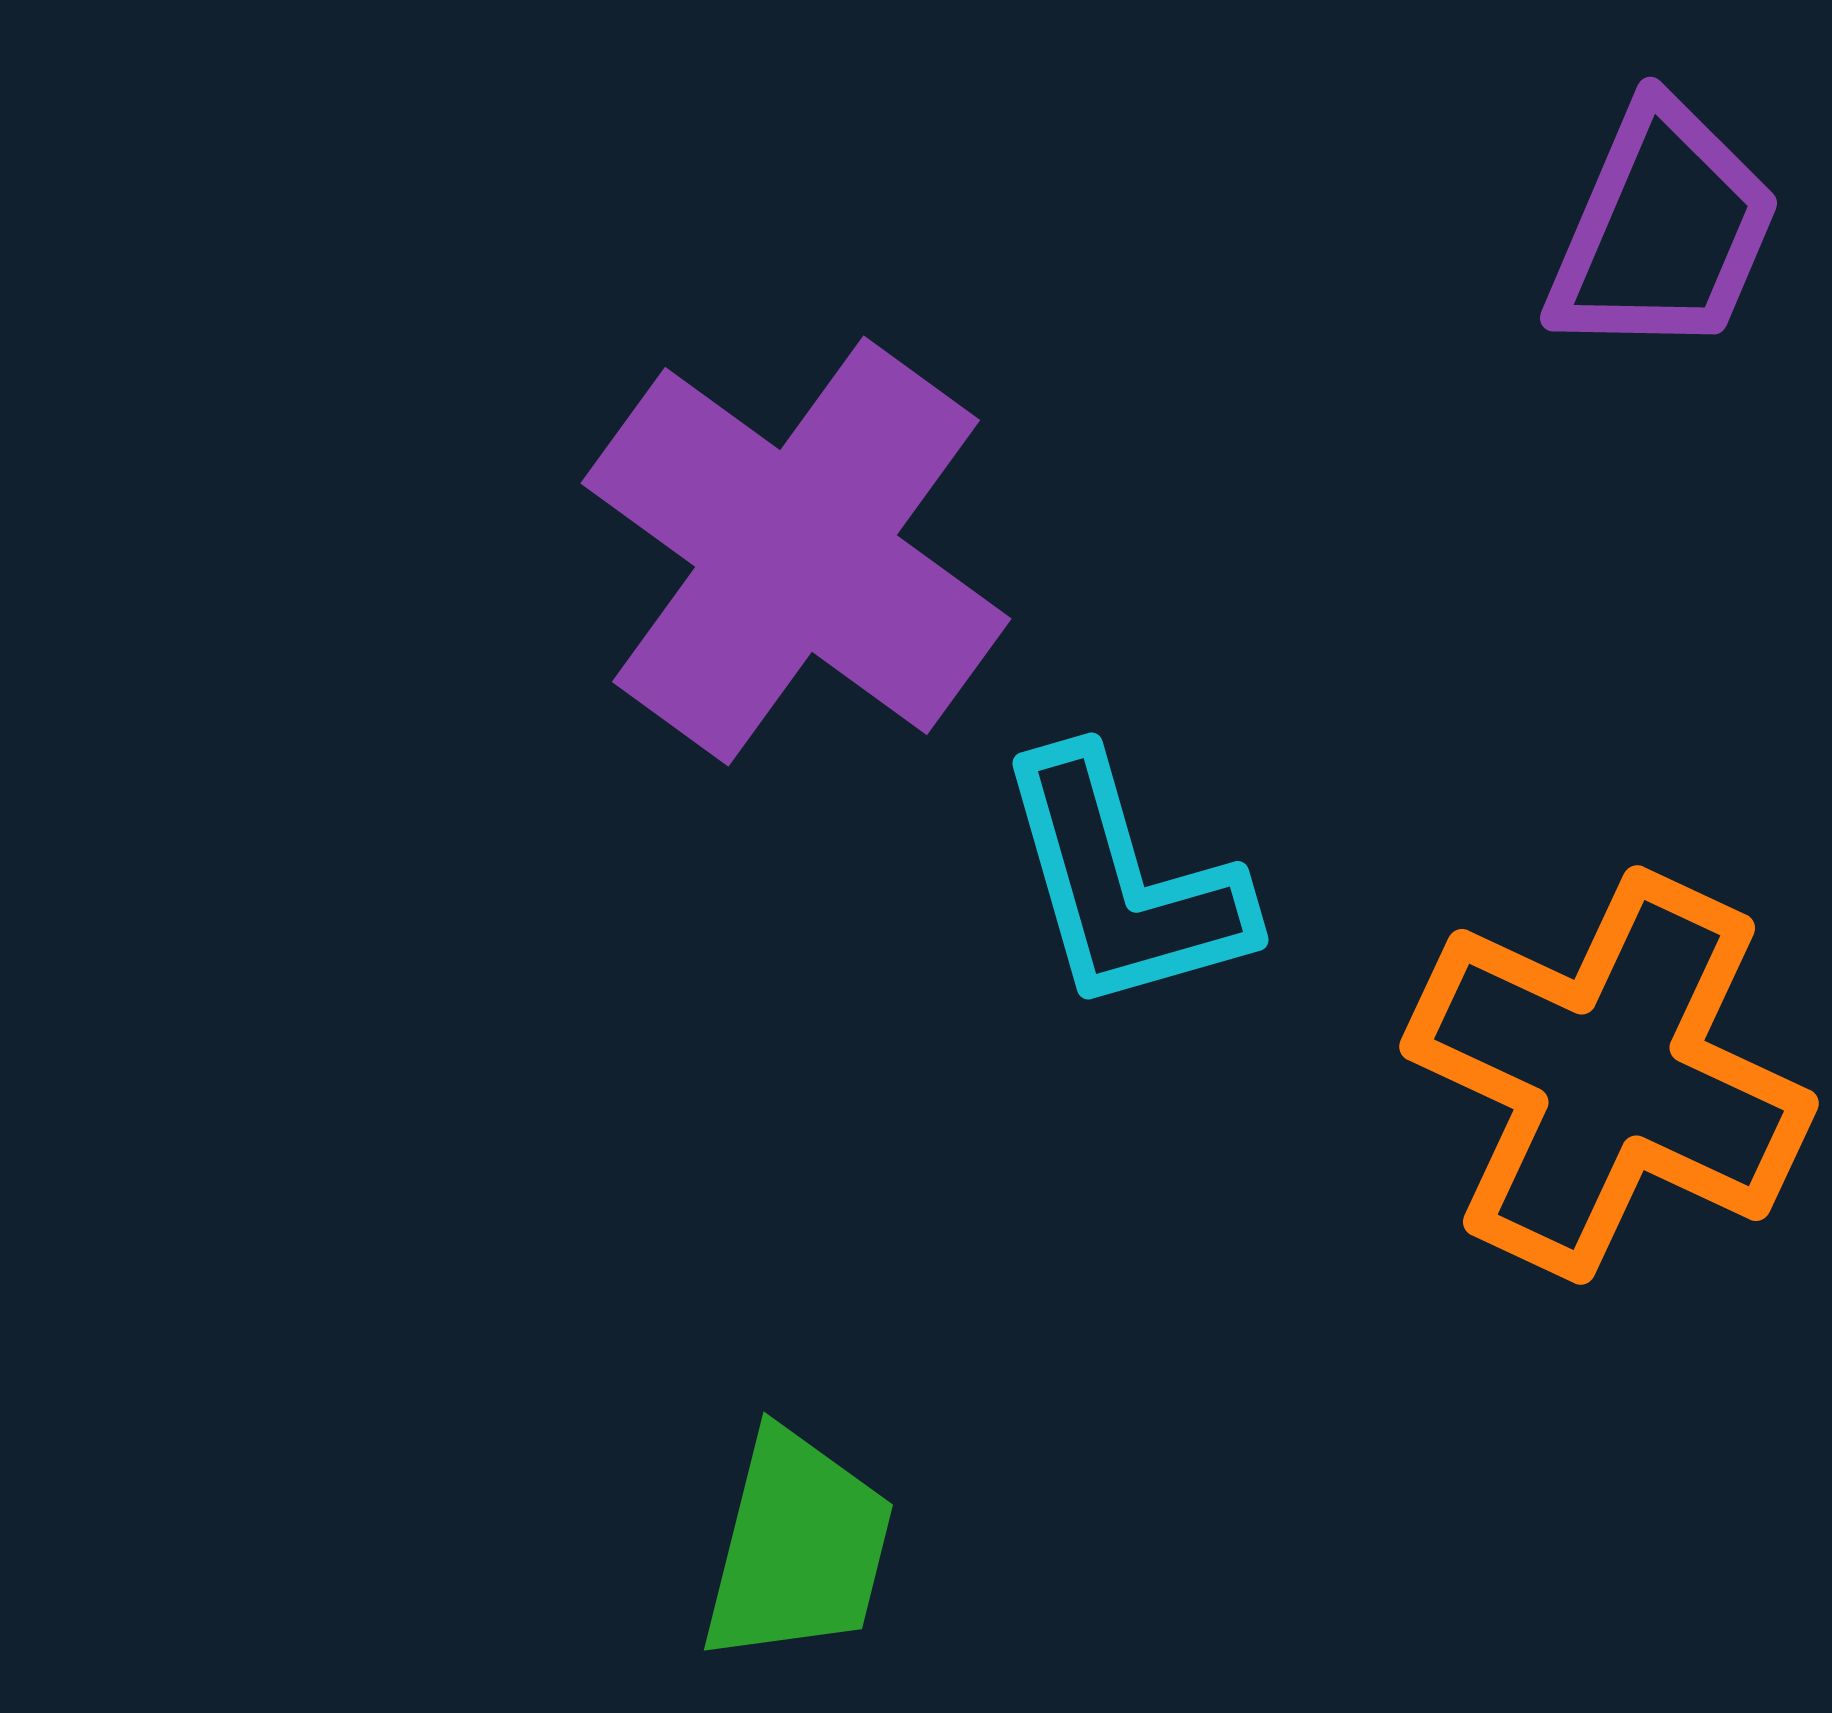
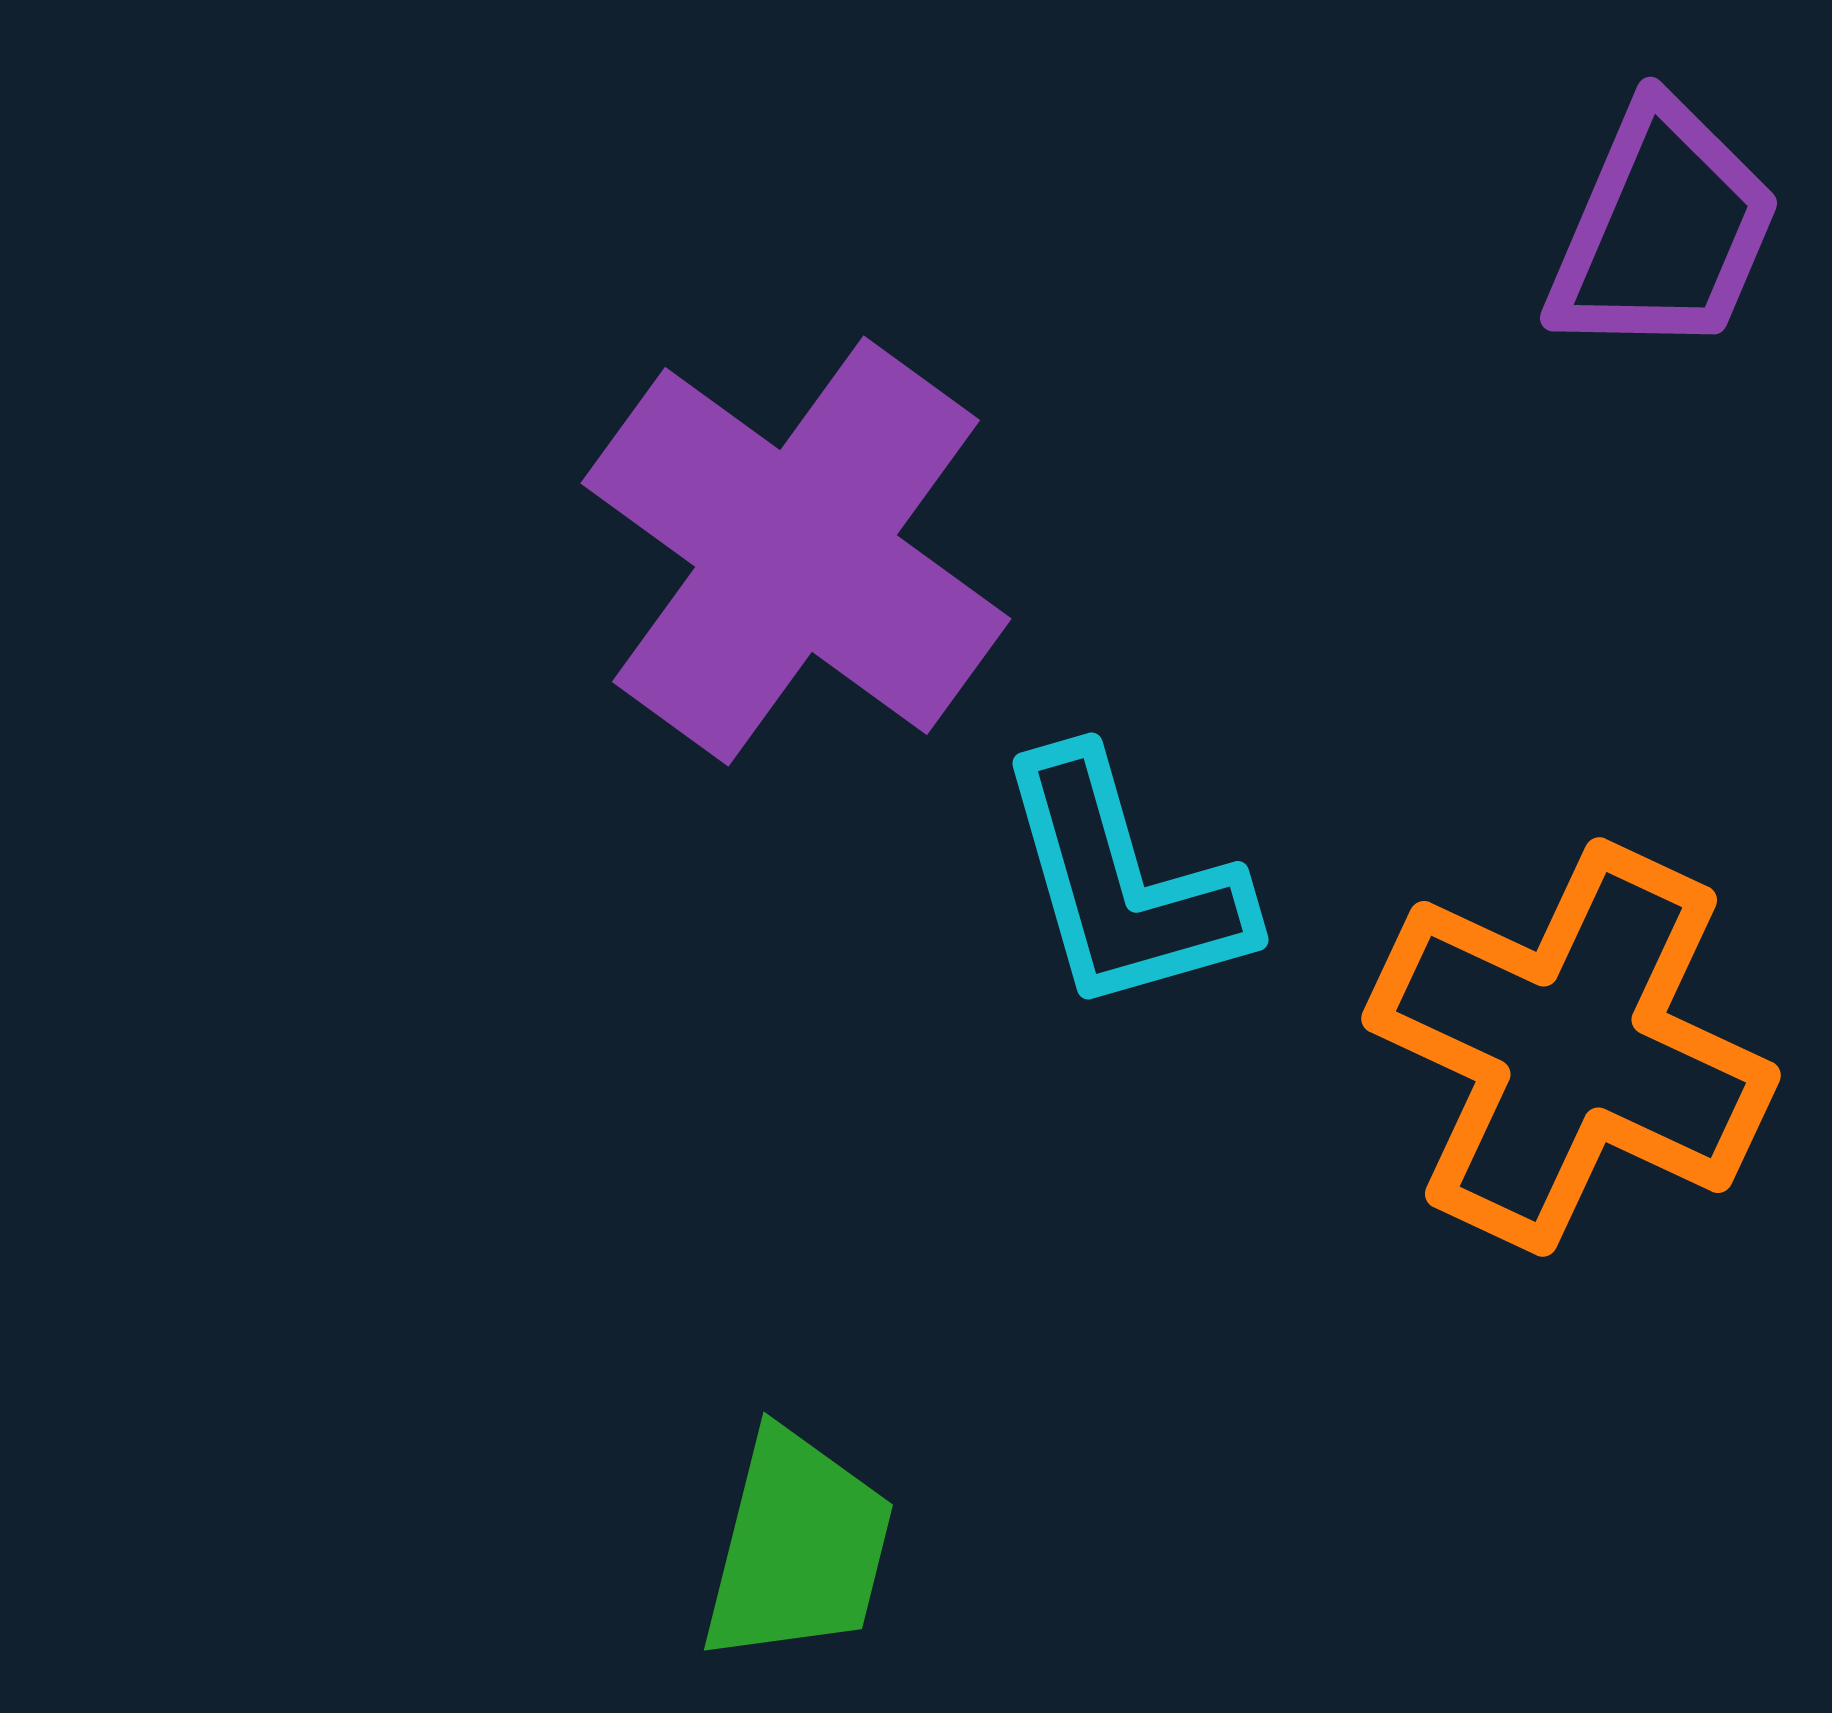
orange cross: moved 38 px left, 28 px up
